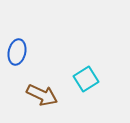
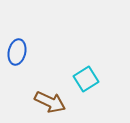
brown arrow: moved 8 px right, 7 px down
